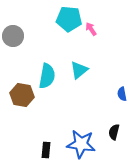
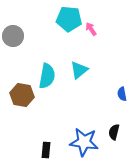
blue star: moved 3 px right, 2 px up
